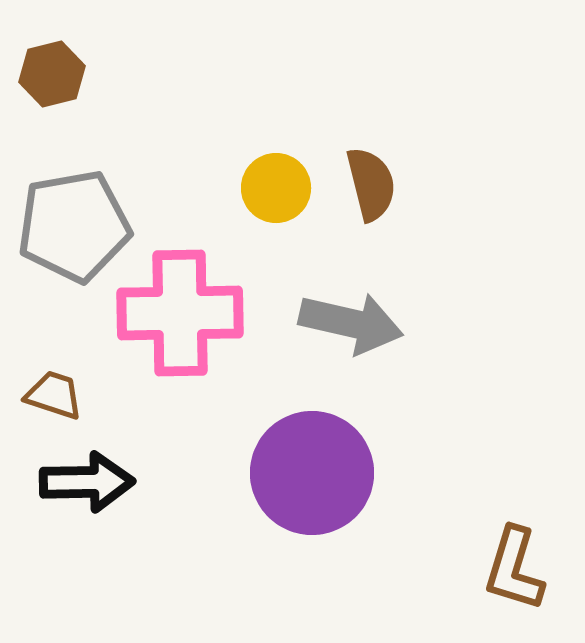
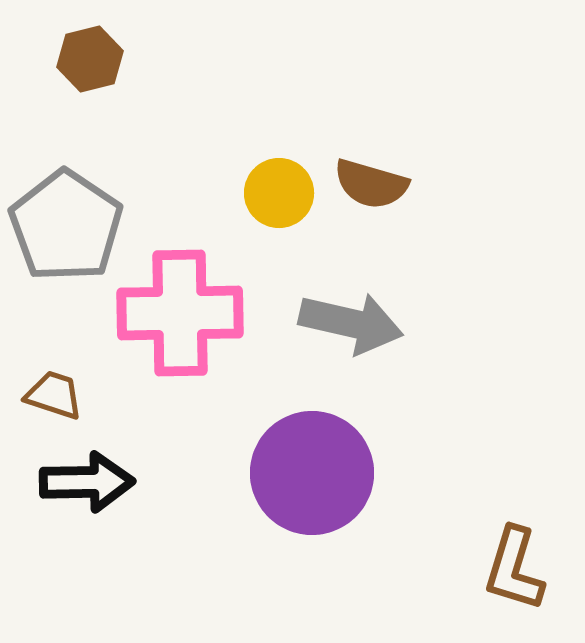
brown hexagon: moved 38 px right, 15 px up
brown semicircle: rotated 120 degrees clockwise
yellow circle: moved 3 px right, 5 px down
gray pentagon: moved 8 px left; rotated 28 degrees counterclockwise
